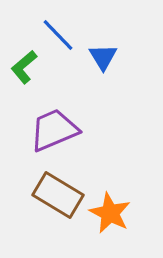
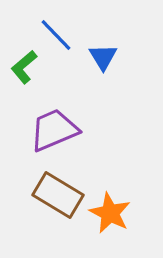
blue line: moved 2 px left
